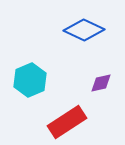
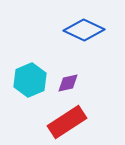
purple diamond: moved 33 px left
